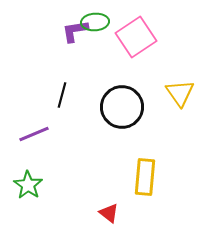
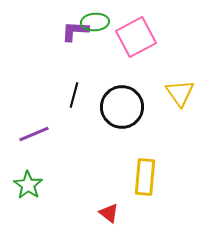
purple L-shape: rotated 12 degrees clockwise
pink square: rotated 6 degrees clockwise
black line: moved 12 px right
